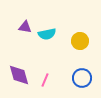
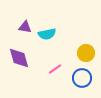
yellow circle: moved 6 px right, 12 px down
purple diamond: moved 17 px up
pink line: moved 10 px right, 11 px up; rotated 32 degrees clockwise
